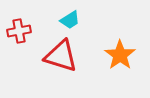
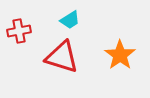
red triangle: moved 1 px right, 1 px down
